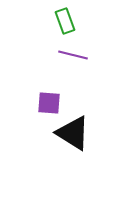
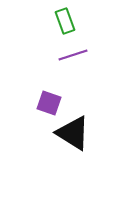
purple line: rotated 32 degrees counterclockwise
purple square: rotated 15 degrees clockwise
